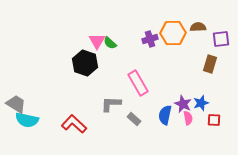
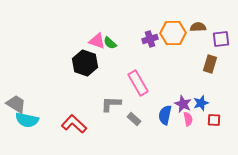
pink triangle: rotated 42 degrees counterclockwise
pink semicircle: moved 1 px down
